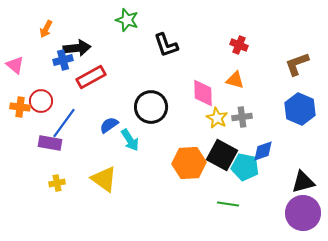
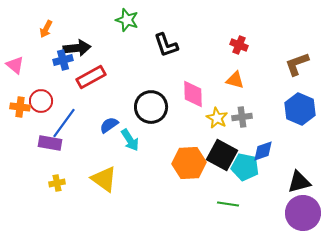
pink diamond: moved 10 px left, 1 px down
black triangle: moved 4 px left
